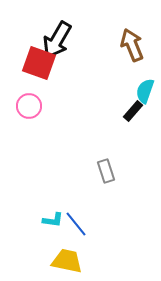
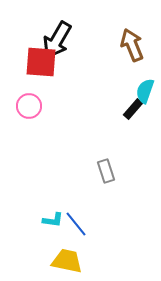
red square: moved 2 px right, 1 px up; rotated 16 degrees counterclockwise
black rectangle: moved 2 px up
